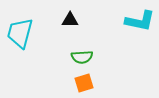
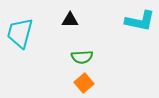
orange square: rotated 24 degrees counterclockwise
